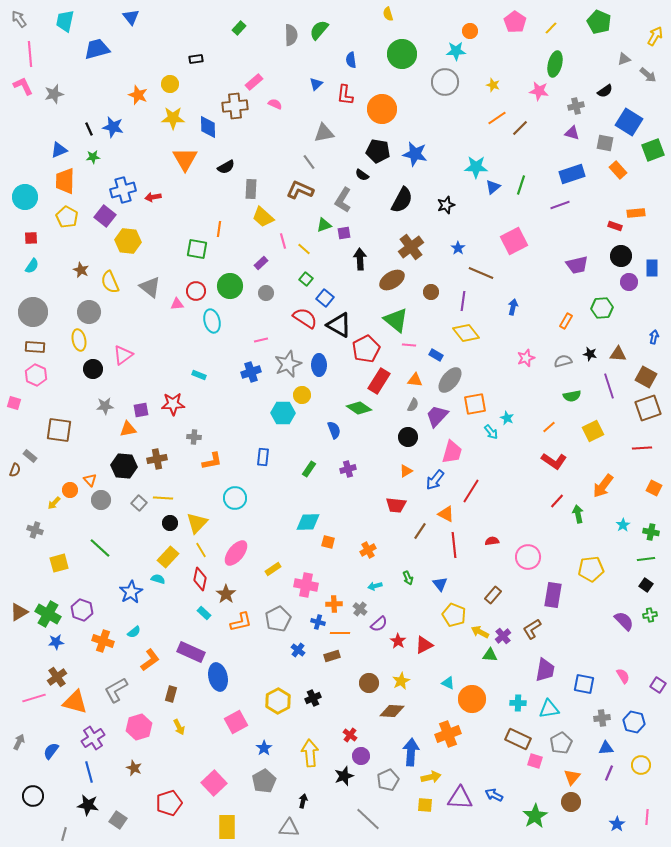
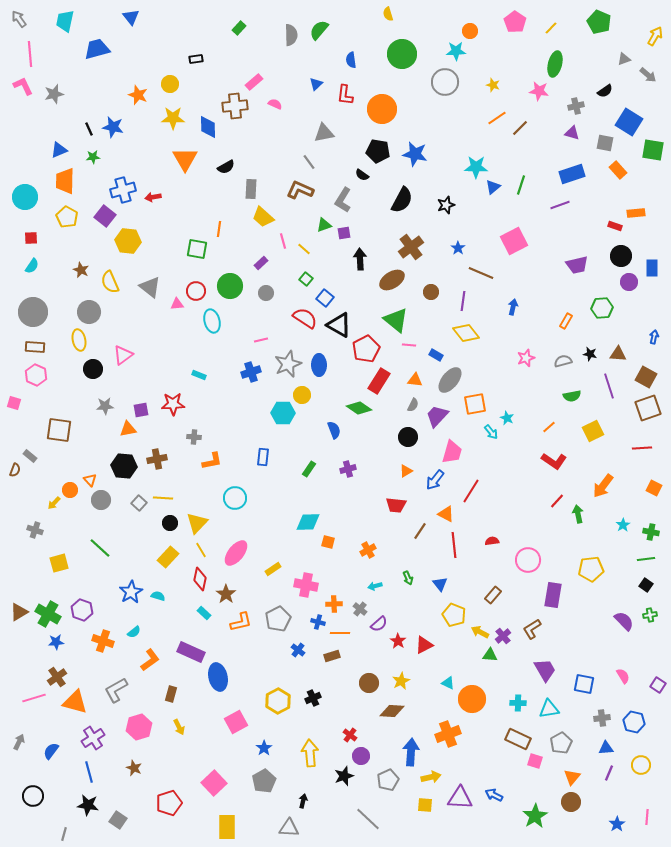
green square at (653, 150): rotated 30 degrees clockwise
pink circle at (528, 557): moved 3 px down
cyan semicircle at (158, 579): moved 17 px down
purple trapezoid at (545, 670): rotated 40 degrees counterclockwise
